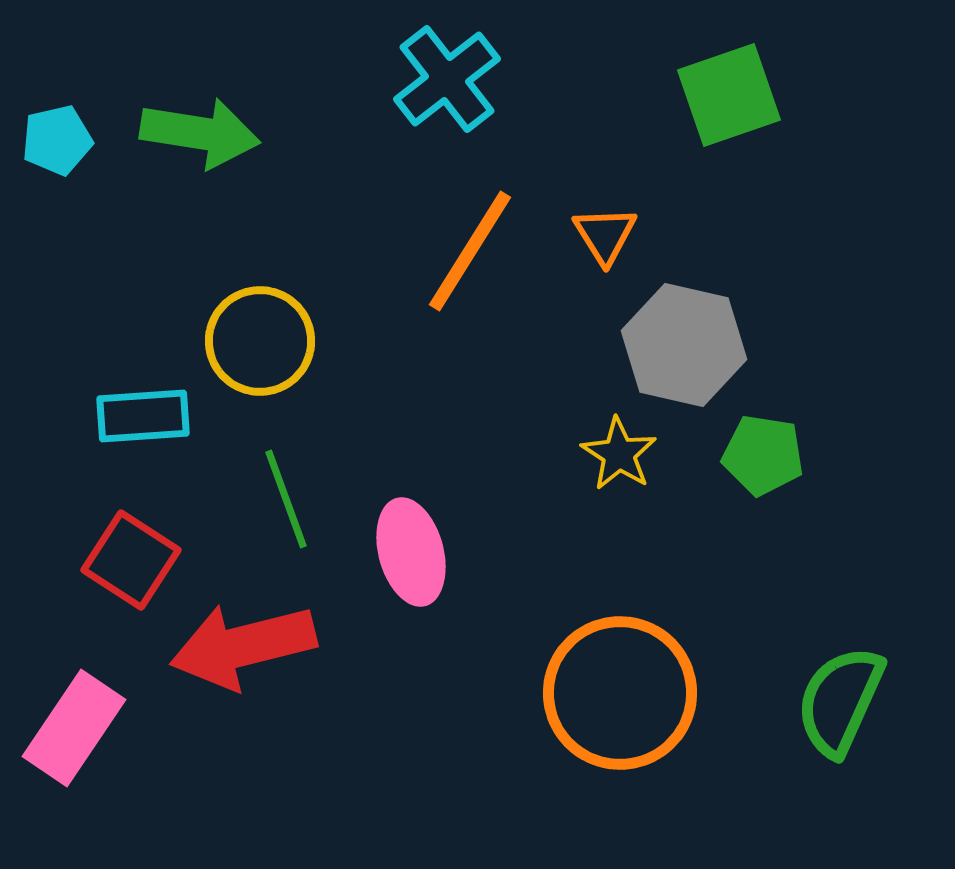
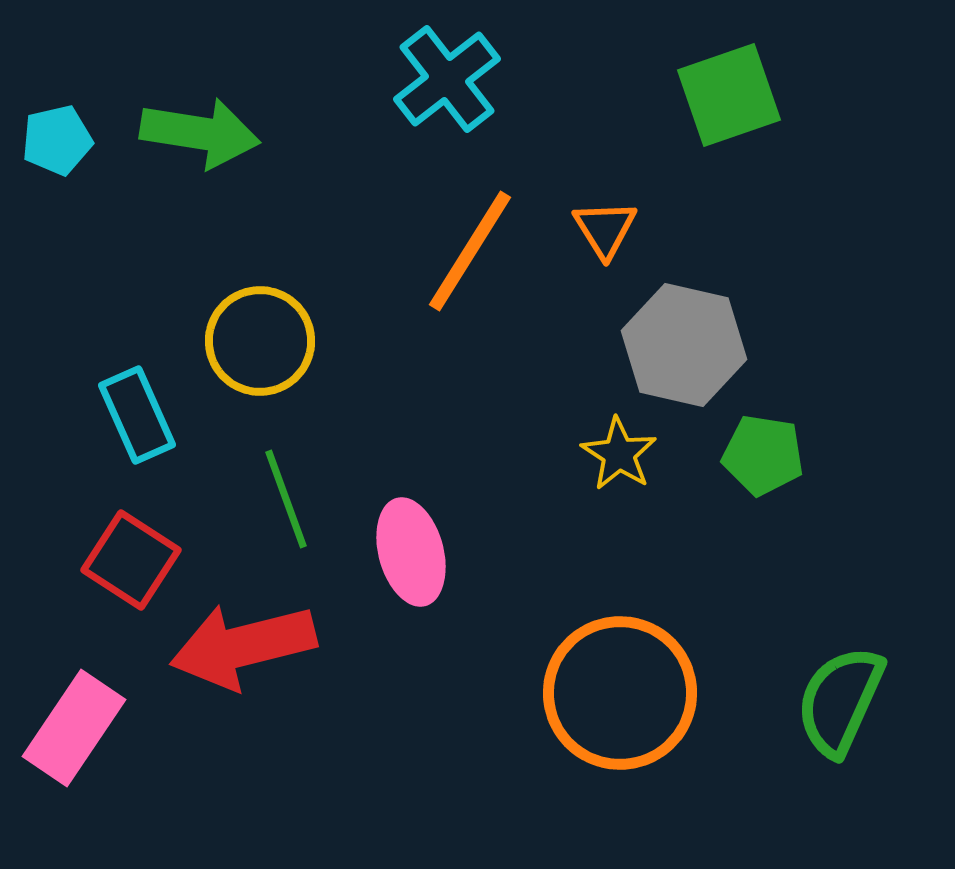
orange triangle: moved 6 px up
cyan rectangle: moved 6 px left, 1 px up; rotated 70 degrees clockwise
